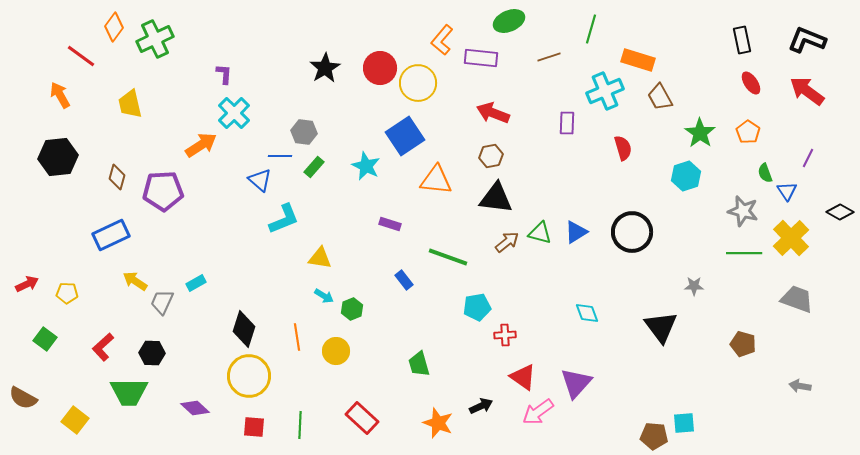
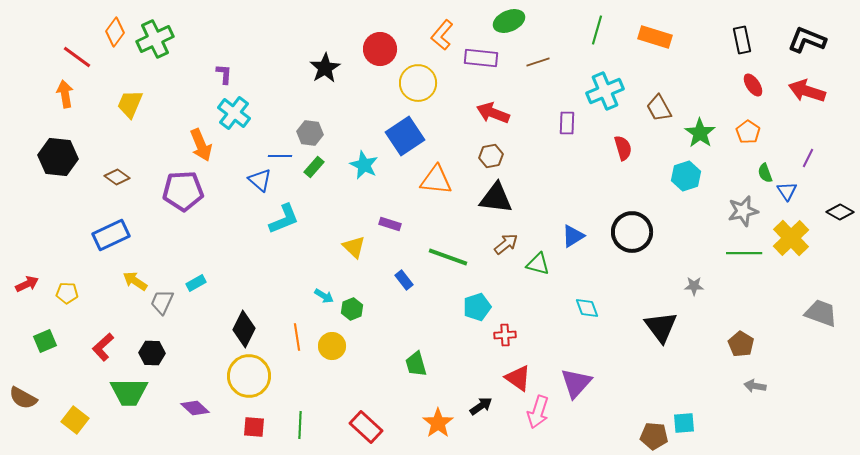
orange diamond at (114, 27): moved 1 px right, 5 px down
green line at (591, 29): moved 6 px right, 1 px down
orange L-shape at (442, 40): moved 5 px up
red line at (81, 56): moved 4 px left, 1 px down
brown line at (549, 57): moved 11 px left, 5 px down
orange rectangle at (638, 60): moved 17 px right, 23 px up
red circle at (380, 68): moved 19 px up
red ellipse at (751, 83): moved 2 px right, 2 px down
red arrow at (807, 91): rotated 18 degrees counterclockwise
orange arrow at (60, 95): moved 5 px right, 1 px up; rotated 20 degrees clockwise
brown trapezoid at (660, 97): moved 1 px left, 11 px down
yellow trapezoid at (130, 104): rotated 36 degrees clockwise
cyan cross at (234, 113): rotated 8 degrees counterclockwise
gray hexagon at (304, 132): moved 6 px right, 1 px down
orange arrow at (201, 145): rotated 100 degrees clockwise
black hexagon at (58, 157): rotated 12 degrees clockwise
cyan star at (366, 166): moved 2 px left, 1 px up
brown diamond at (117, 177): rotated 70 degrees counterclockwise
purple pentagon at (163, 191): moved 20 px right
gray star at (743, 211): rotated 28 degrees counterclockwise
blue triangle at (576, 232): moved 3 px left, 4 px down
green triangle at (540, 233): moved 2 px left, 31 px down
brown arrow at (507, 242): moved 1 px left, 2 px down
yellow triangle at (320, 258): moved 34 px right, 11 px up; rotated 35 degrees clockwise
gray trapezoid at (797, 299): moved 24 px right, 14 px down
cyan pentagon at (477, 307): rotated 8 degrees counterclockwise
cyan diamond at (587, 313): moved 5 px up
black diamond at (244, 329): rotated 9 degrees clockwise
green square at (45, 339): moved 2 px down; rotated 30 degrees clockwise
brown pentagon at (743, 344): moved 2 px left; rotated 15 degrees clockwise
yellow circle at (336, 351): moved 4 px left, 5 px up
green trapezoid at (419, 364): moved 3 px left
red triangle at (523, 377): moved 5 px left, 1 px down
gray arrow at (800, 386): moved 45 px left
black arrow at (481, 406): rotated 10 degrees counterclockwise
pink arrow at (538, 412): rotated 36 degrees counterclockwise
red rectangle at (362, 418): moved 4 px right, 9 px down
orange star at (438, 423): rotated 16 degrees clockwise
